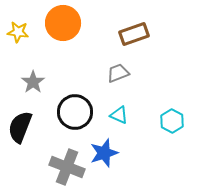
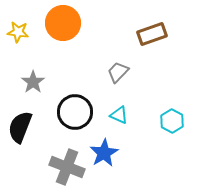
brown rectangle: moved 18 px right
gray trapezoid: moved 1 px up; rotated 25 degrees counterclockwise
blue star: rotated 12 degrees counterclockwise
